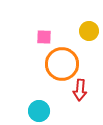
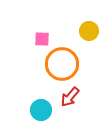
pink square: moved 2 px left, 2 px down
red arrow: moved 10 px left, 7 px down; rotated 35 degrees clockwise
cyan circle: moved 2 px right, 1 px up
